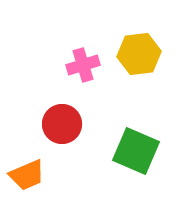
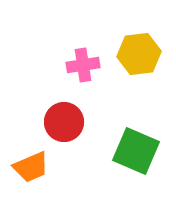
pink cross: rotated 8 degrees clockwise
red circle: moved 2 px right, 2 px up
orange trapezoid: moved 4 px right, 8 px up
